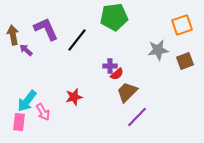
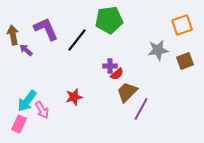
green pentagon: moved 5 px left, 3 px down
pink arrow: moved 1 px left, 2 px up
purple line: moved 4 px right, 8 px up; rotated 15 degrees counterclockwise
pink rectangle: moved 2 px down; rotated 18 degrees clockwise
